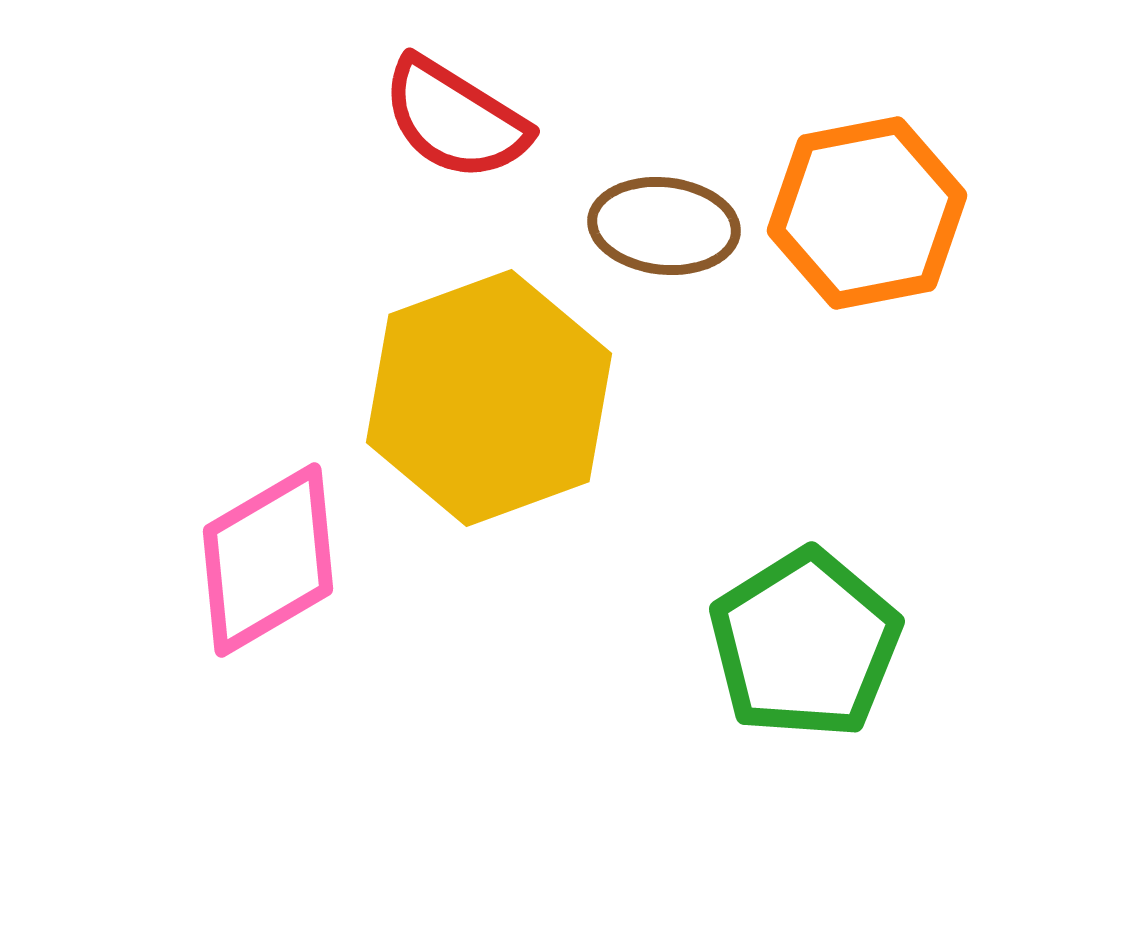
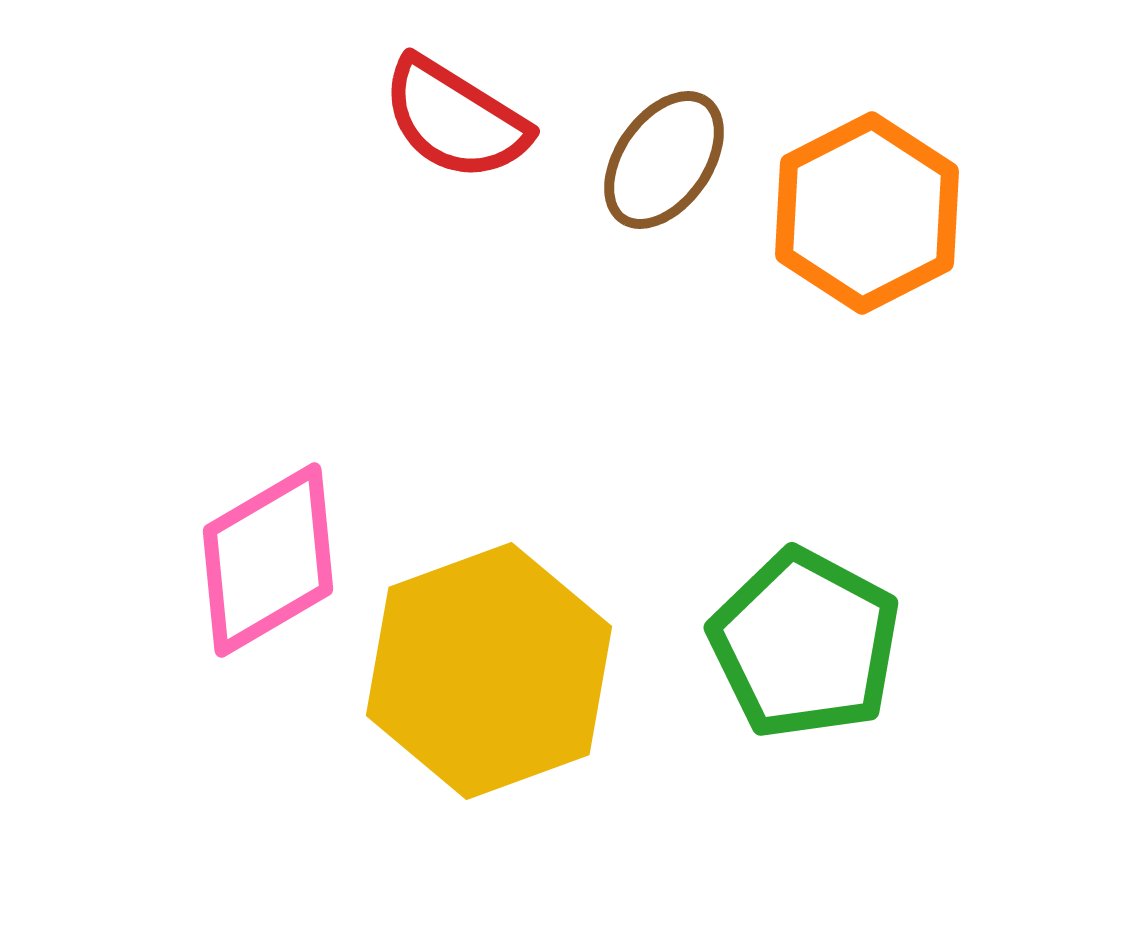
orange hexagon: rotated 16 degrees counterclockwise
brown ellipse: moved 66 px up; rotated 61 degrees counterclockwise
yellow hexagon: moved 273 px down
green pentagon: rotated 12 degrees counterclockwise
